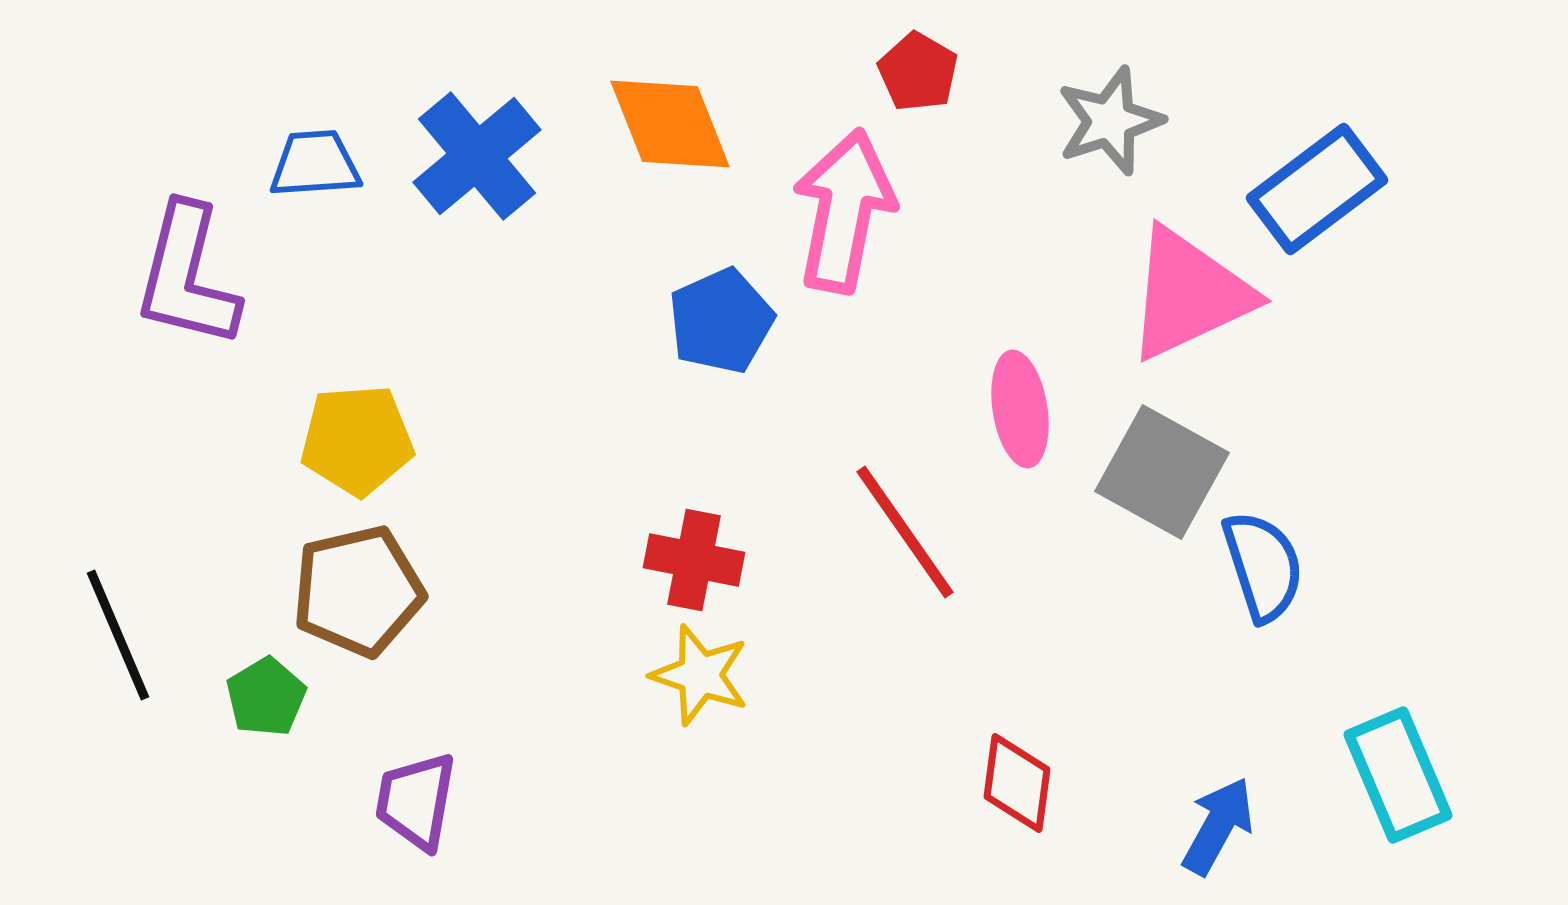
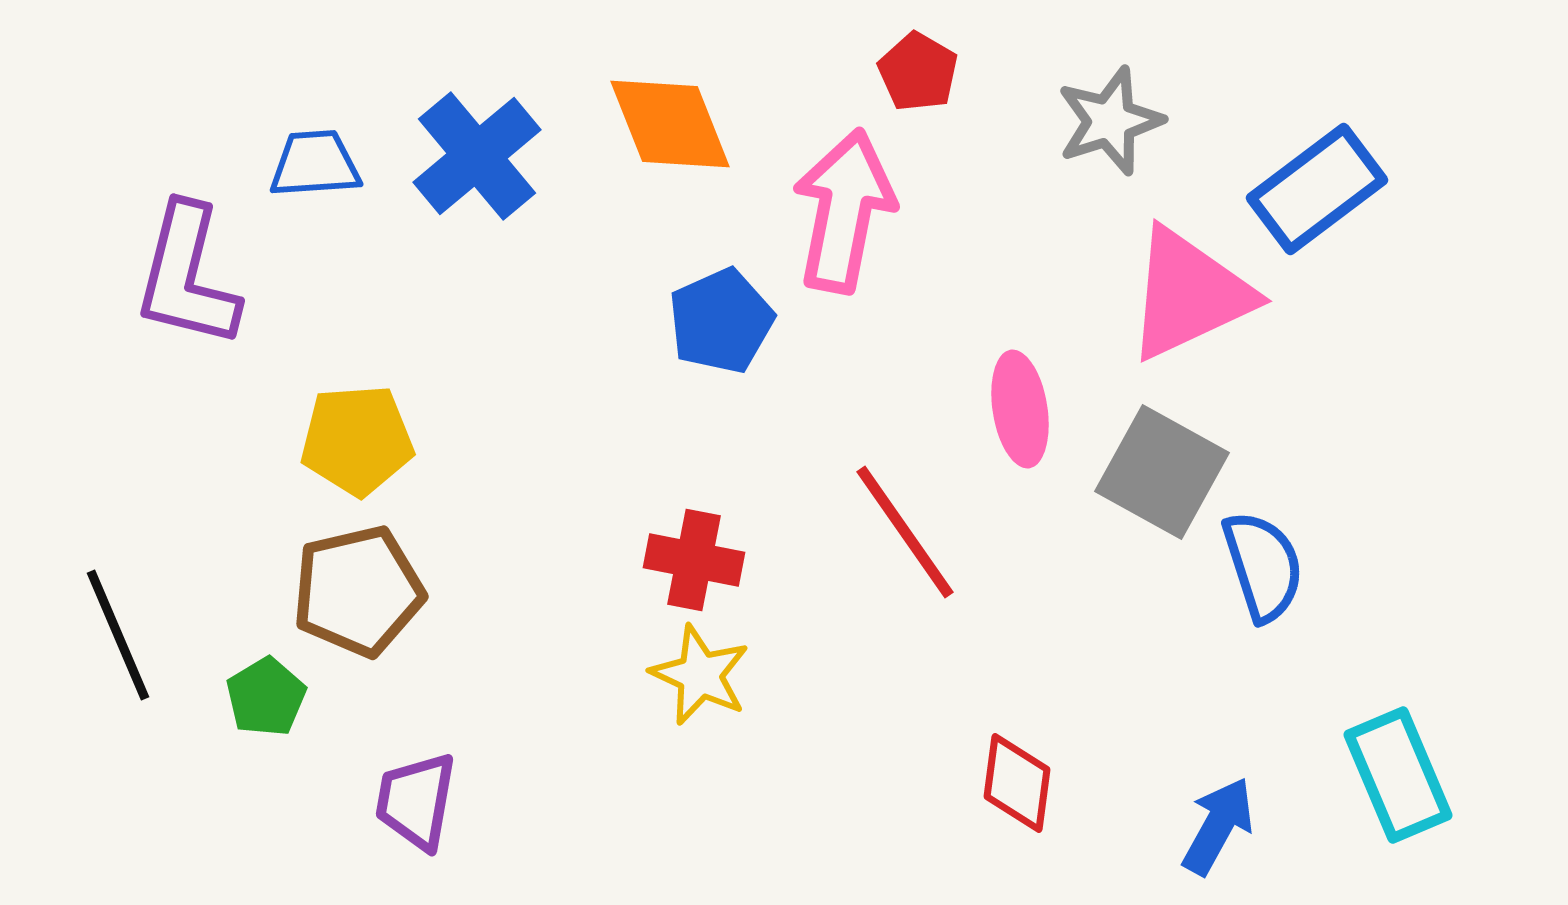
yellow star: rotated 6 degrees clockwise
